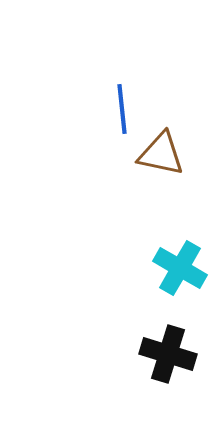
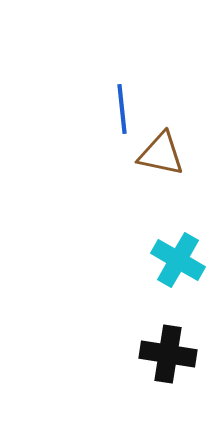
cyan cross: moved 2 px left, 8 px up
black cross: rotated 8 degrees counterclockwise
